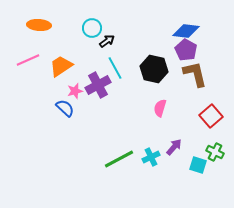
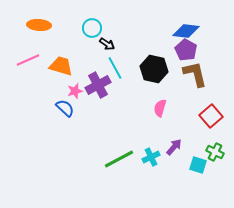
black arrow: moved 3 px down; rotated 70 degrees clockwise
orange trapezoid: rotated 50 degrees clockwise
